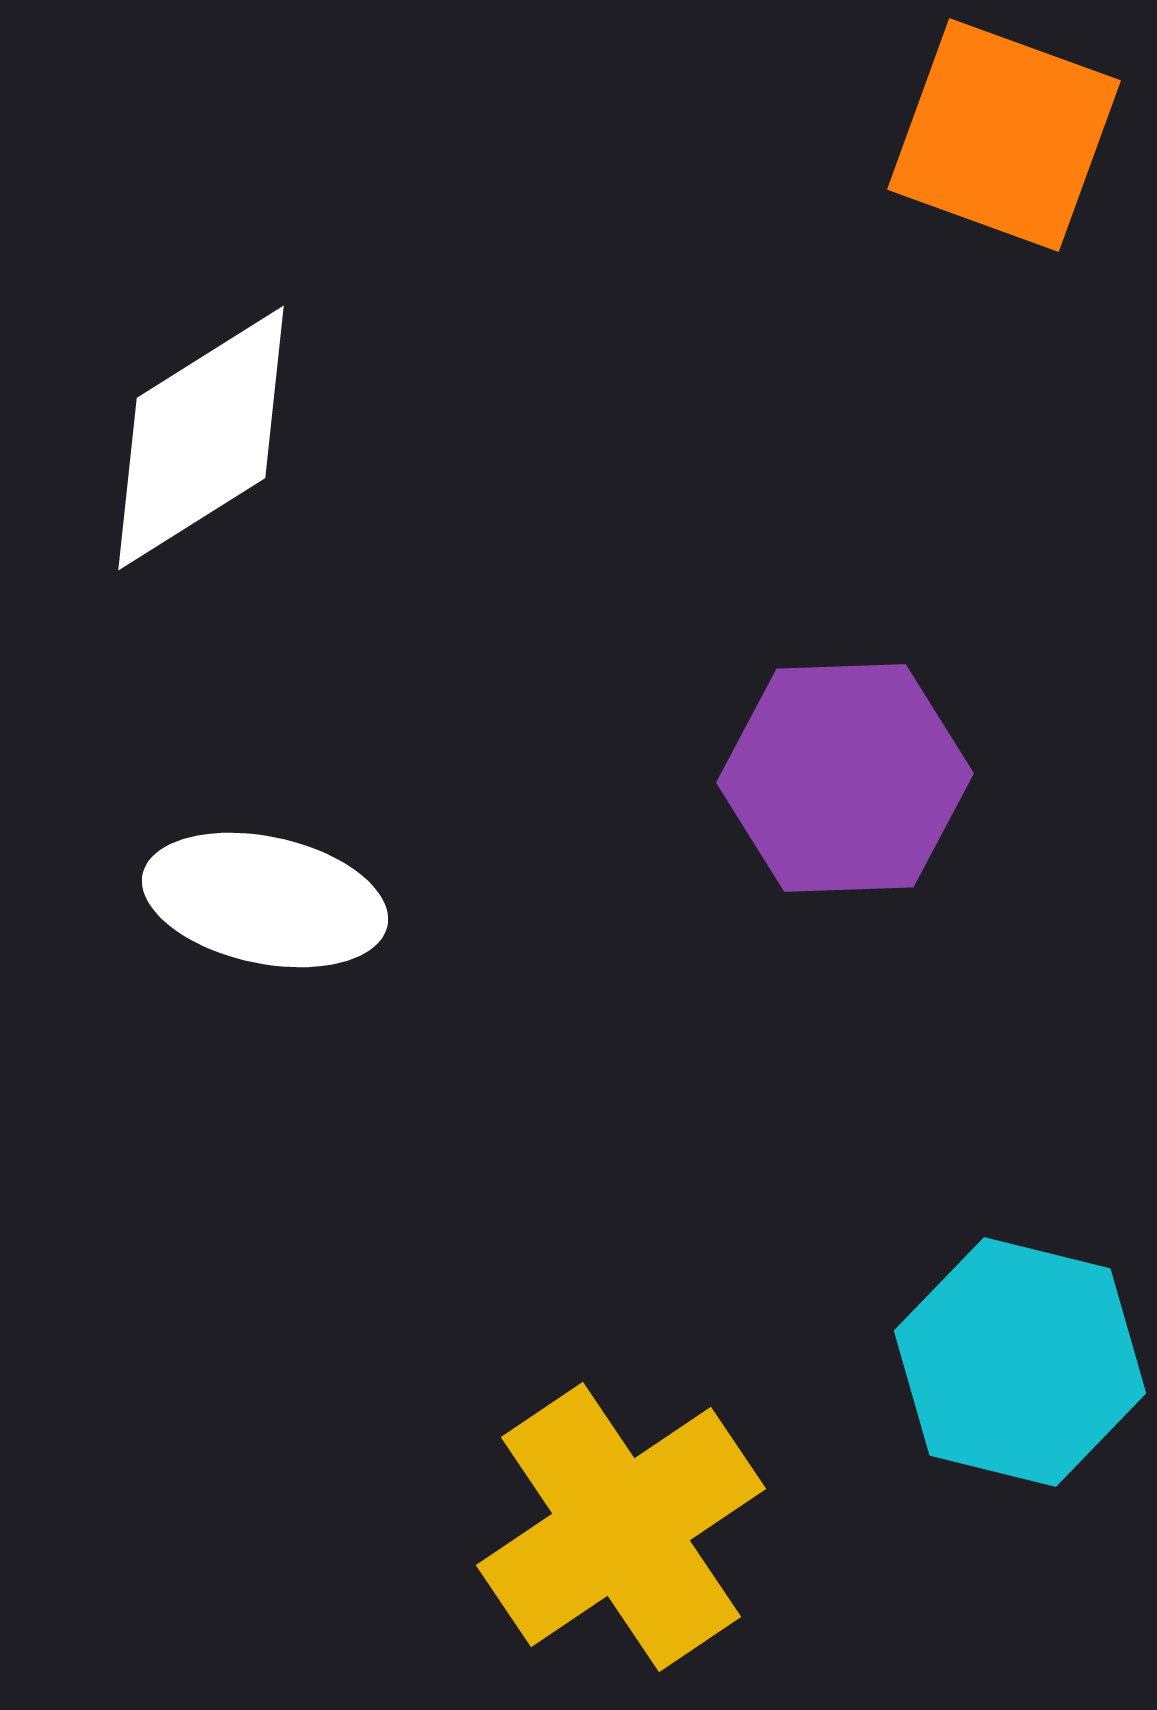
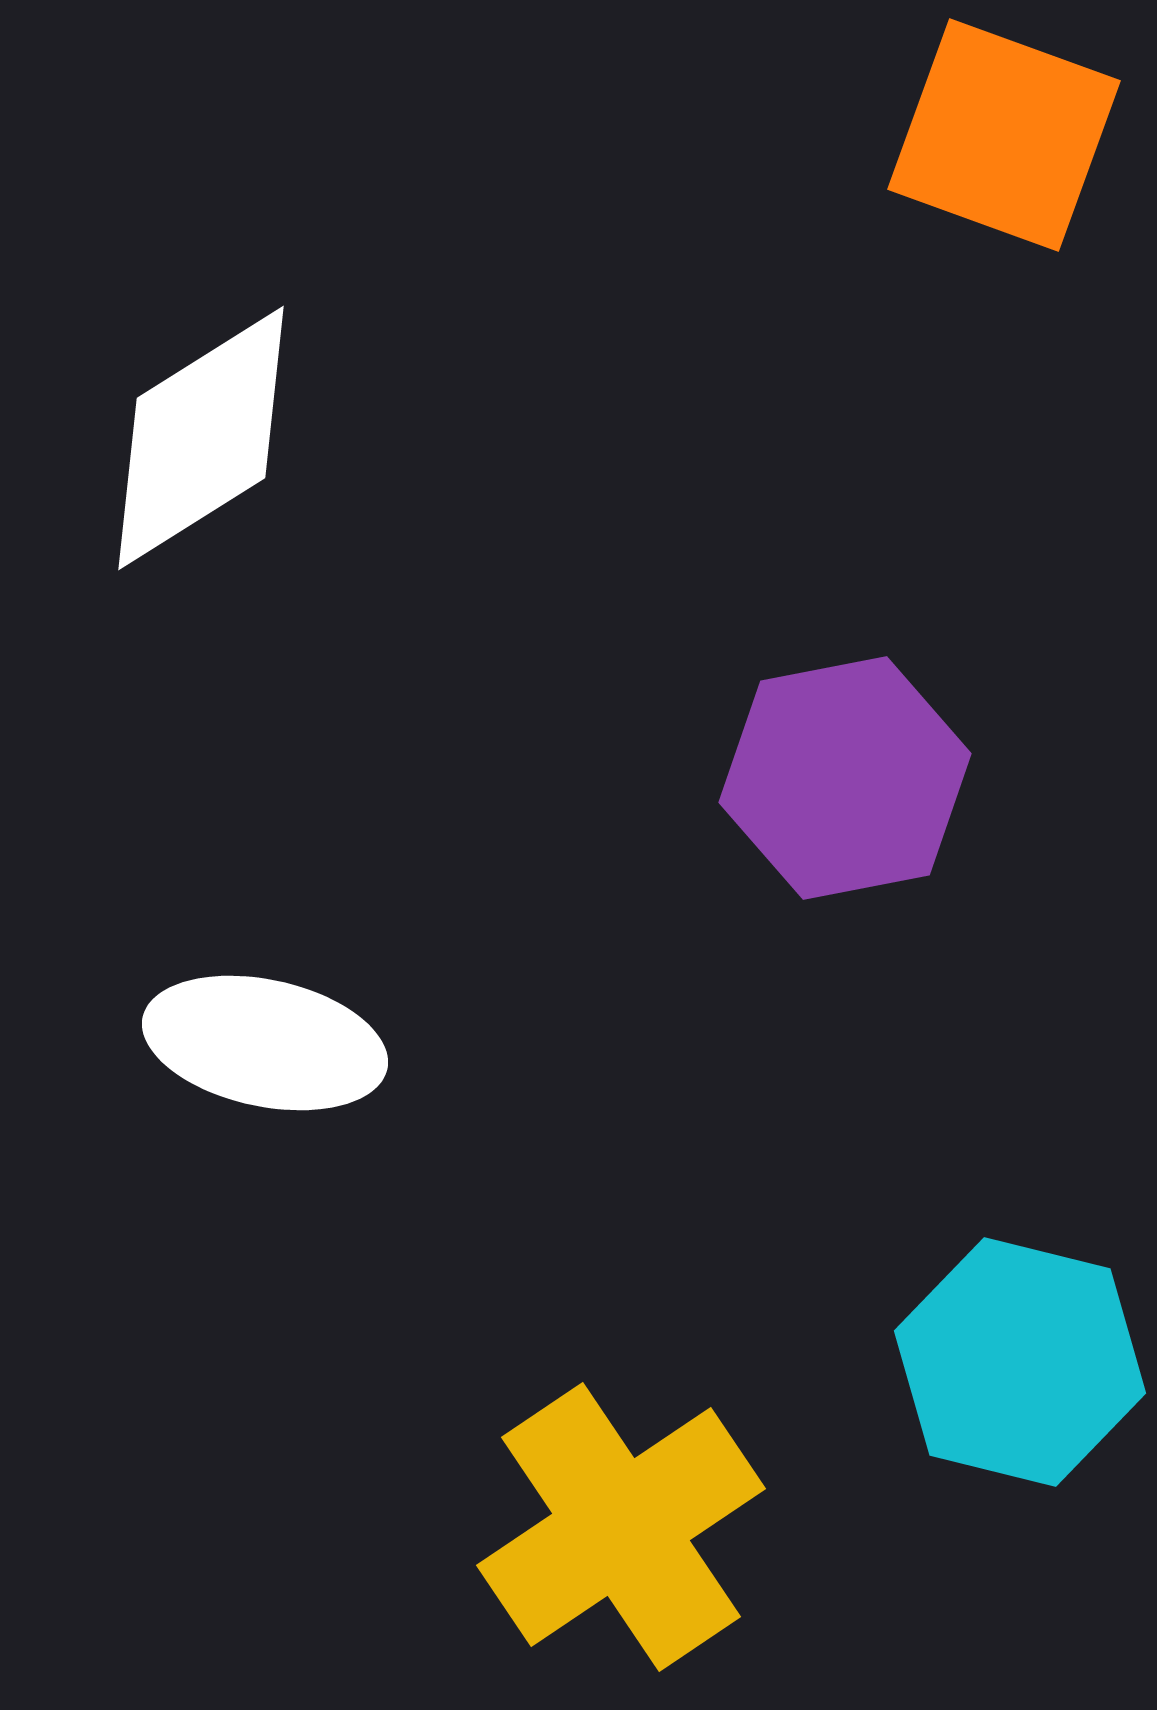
purple hexagon: rotated 9 degrees counterclockwise
white ellipse: moved 143 px down
